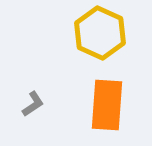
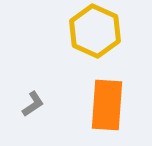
yellow hexagon: moved 5 px left, 2 px up
